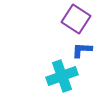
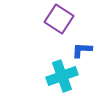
purple square: moved 17 px left
